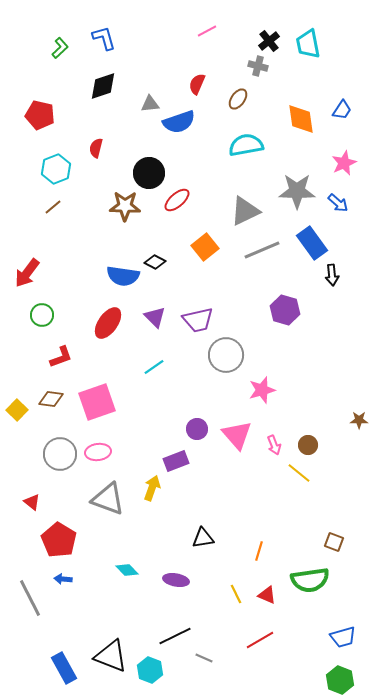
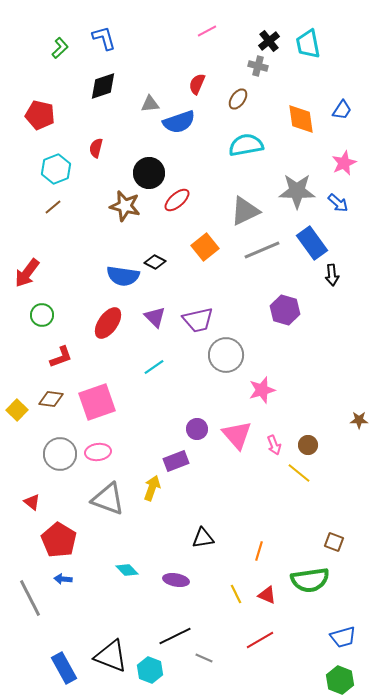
brown star at (125, 206): rotated 12 degrees clockwise
